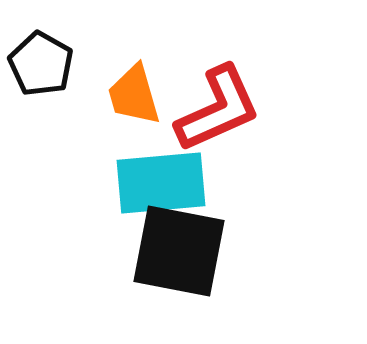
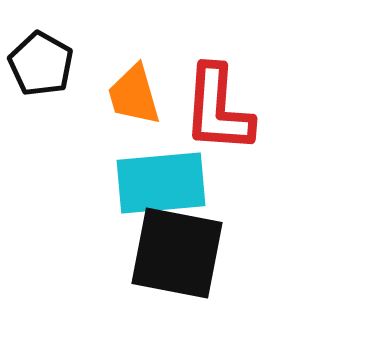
red L-shape: rotated 118 degrees clockwise
black square: moved 2 px left, 2 px down
